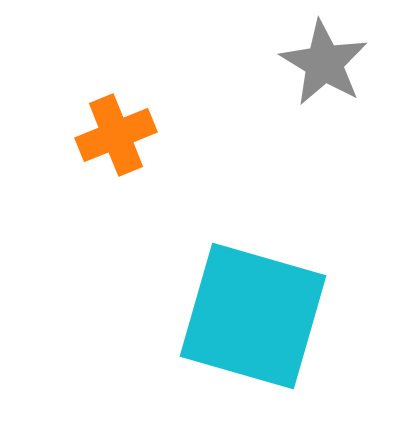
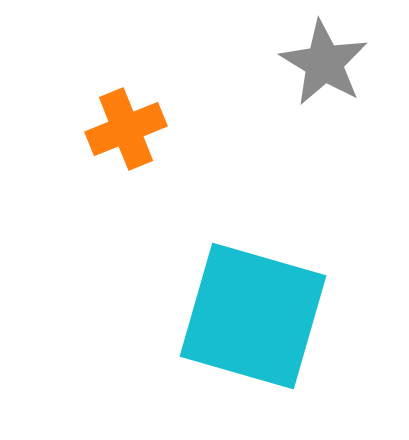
orange cross: moved 10 px right, 6 px up
